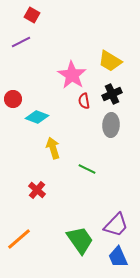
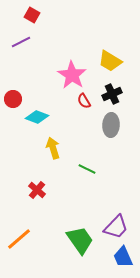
red semicircle: rotated 21 degrees counterclockwise
purple trapezoid: moved 2 px down
blue trapezoid: moved 5 px right
